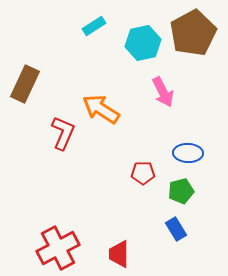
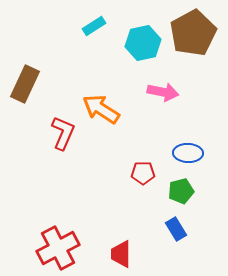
pink arrow: rotated 52 degrees counterclockwise
red trapezoid: moved 2 px right
